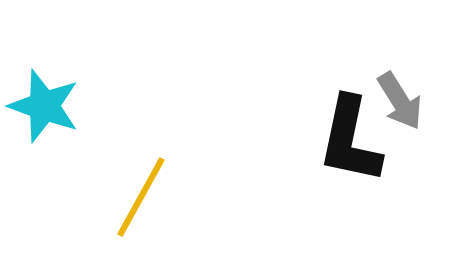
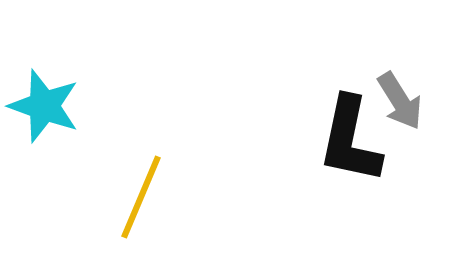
yellow line: rotated 6 degrees counterclockwise
